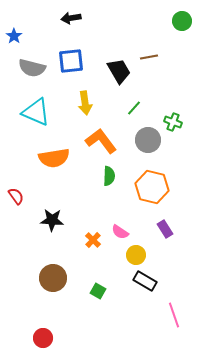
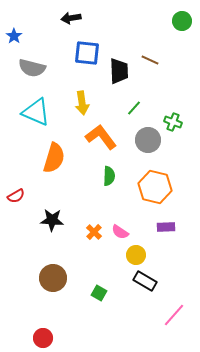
brown line: moved 1 px right, 3 px down; rotated 36 degrees clockwise
blue square: moved 16 px right, 8 px up; rotated 12 degrees clockwise
black trapezoid: rotated 28 degrees clockwise
yellow arrow: moved 3 px left
orange L-shape: moved 4 px up
orange semicircle: rotated 64 degrees counterclockwise
orange hexagon: moved 3 px right
red semicircle: rotated 96 degrees clockwise
purple rectangle: moved 1 px right, 2 px up; rotated 60 degrees counterclockwise
orange cross: moved 1 px right, 8 px up
green square: moved 1 px right, 2 px down
pink line: rotated 60 degrees clockwise
